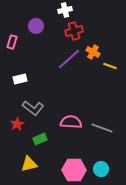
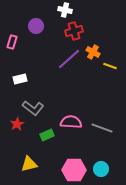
white cross: rotated 24 degrees clockwise
green rectangle: moved 7 px right, 4 px up
